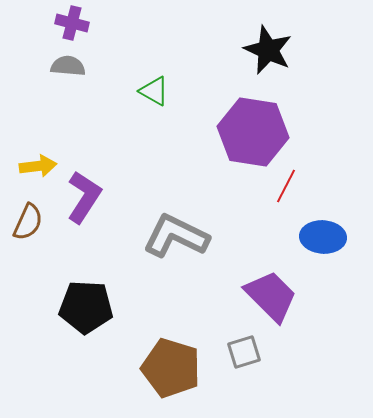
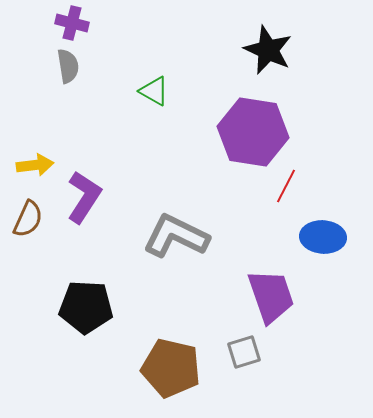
gray semicircle: rotated 76 degrees clockwise
yellow arrow: moved 3 px left, 1 px up
brown semicircle: moved 3 px up
purple trapezoid: rotated 26 degrees clockwise
brown pentagon: rotated 4 degrees counterclockwise
